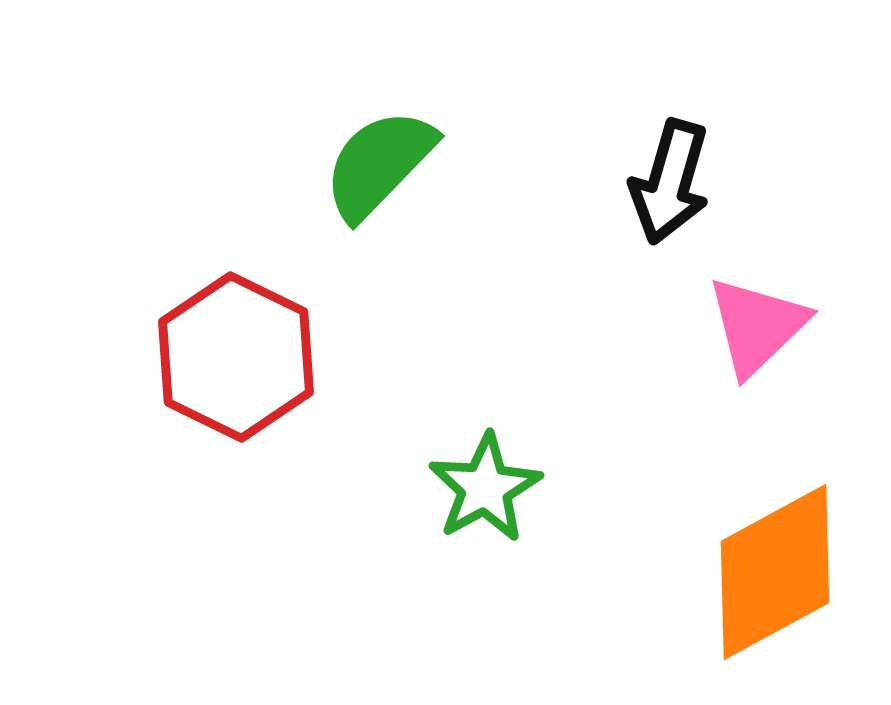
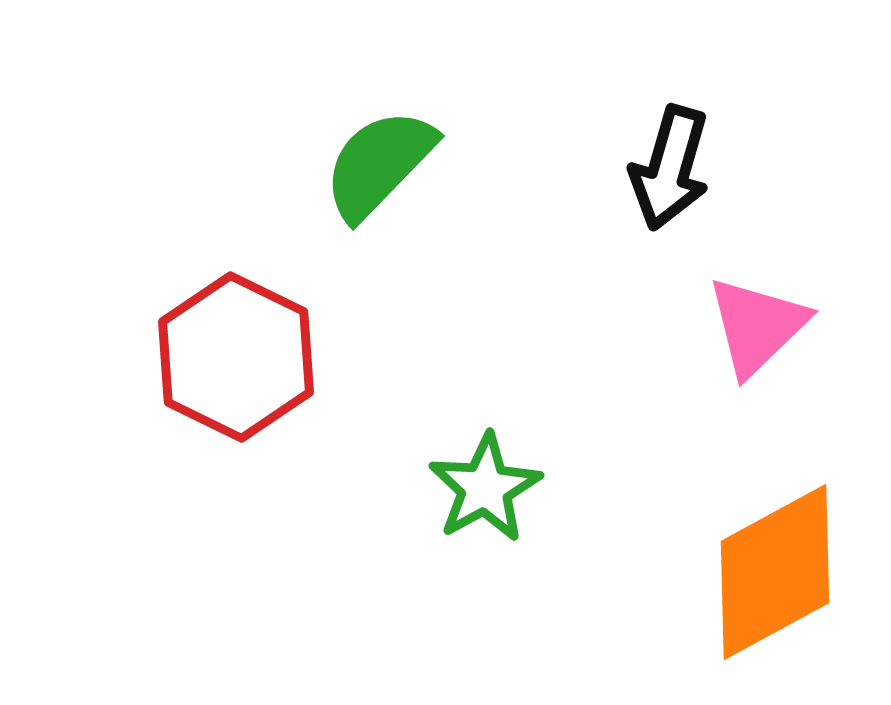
black arrow: moved 14 px up
